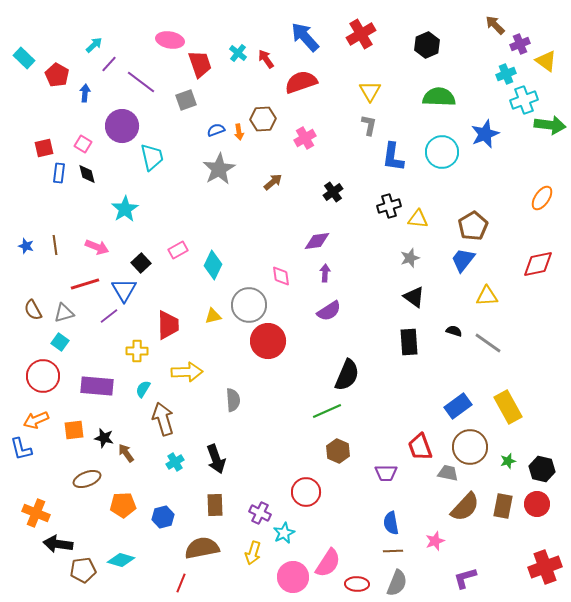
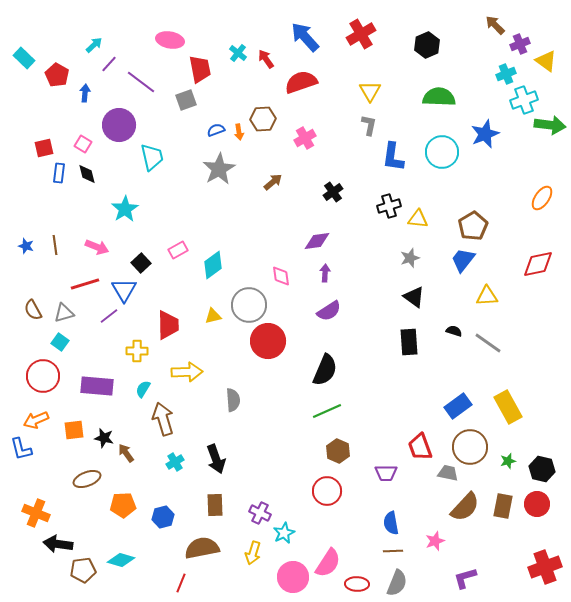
red trapezoid at (200, 64): moved 5 px down; rotated 8 degrees clockwise
purple circle at (122, 126): moved 3 px left, 1 px up
cyan diamond at (213, 265): rotated 28 degrees clockwise
black semicircle at (347, 375): moved 22 px left, 5 px up
red circle at (306, 492): moved 21 px right, 1 px up
